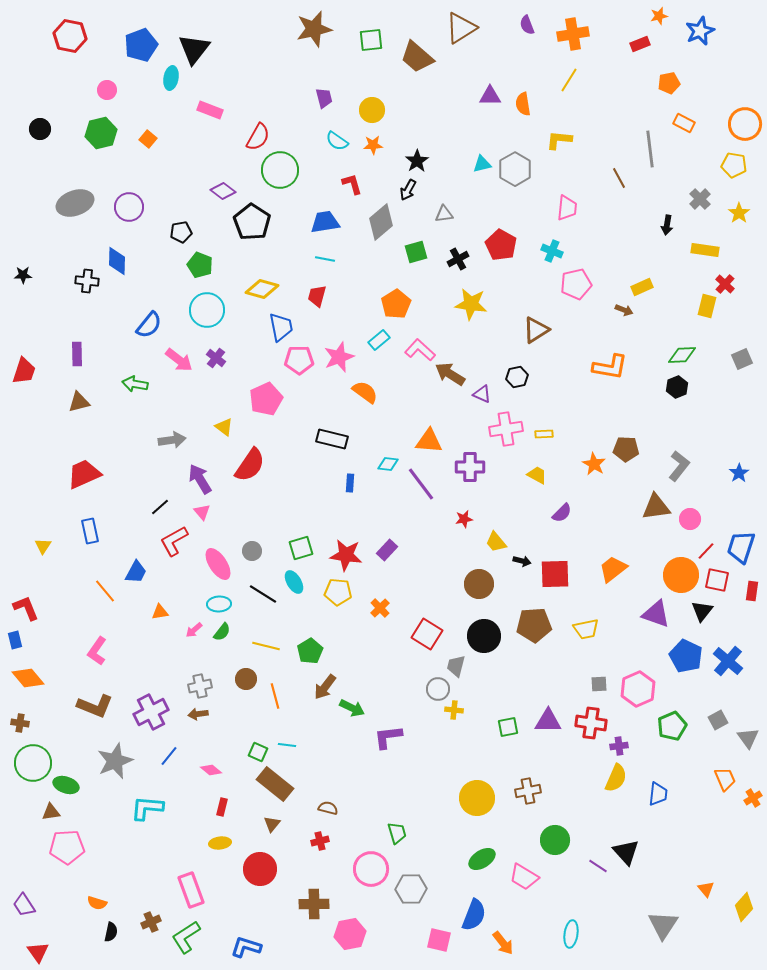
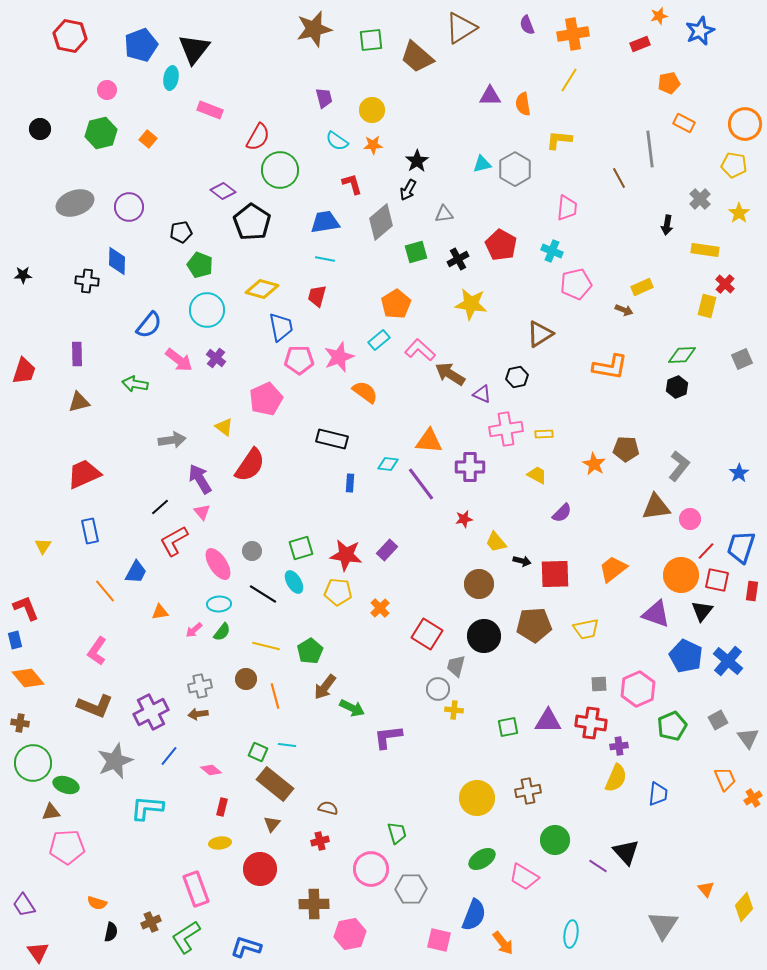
brown triangle at (536, 330): moved 4 px right, 4 px down
pink rectangle at (191, 890): moved 5 px right, 1 px up
